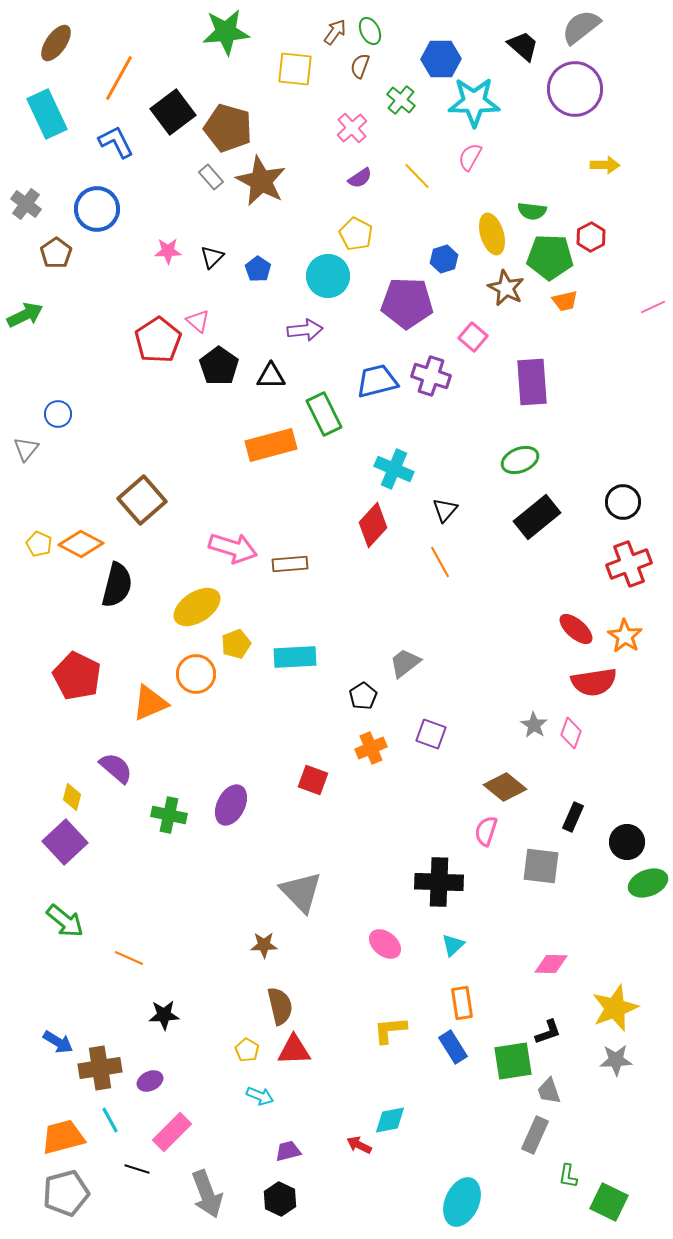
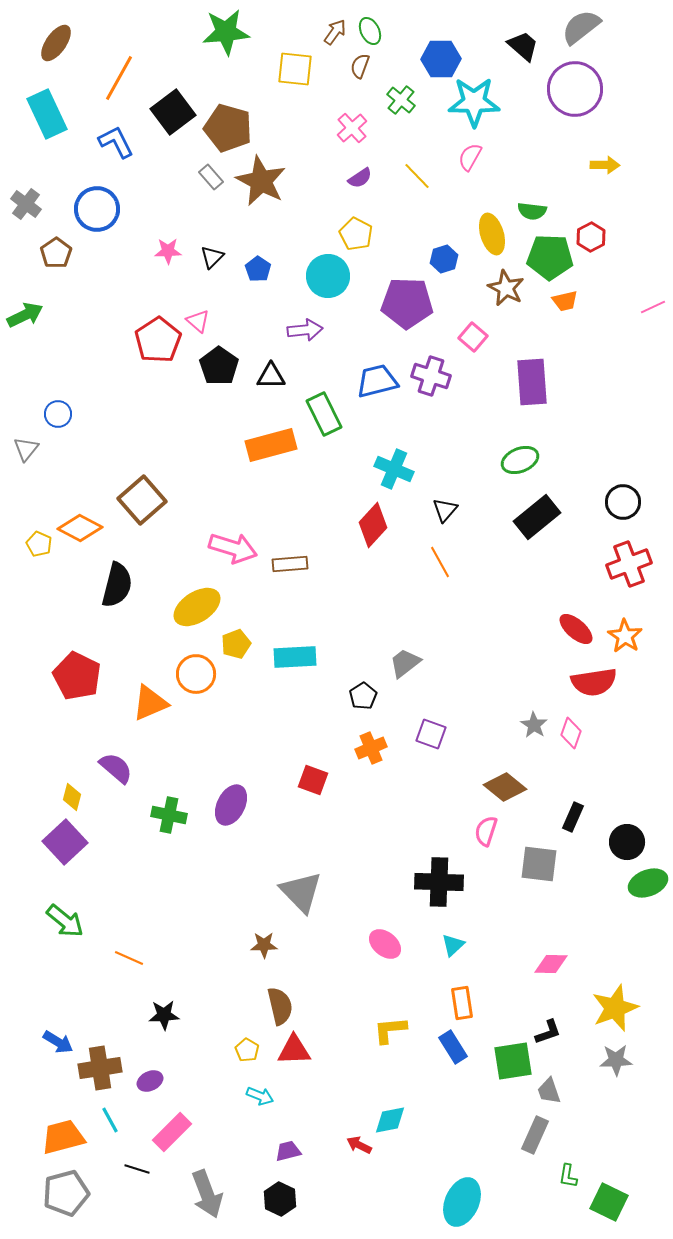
orange diamond at (81, 544): moved 1 px left, 16 px up
gray square at (541, 866): moved 2 px left, 2 px up
